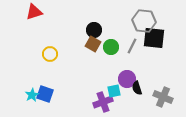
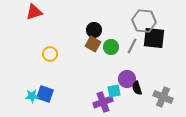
cyan star: moved 1 px down; rotated 24 degrees clockwise
